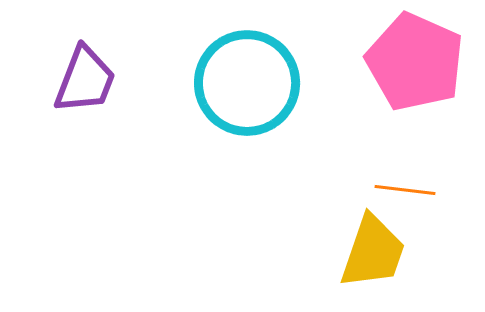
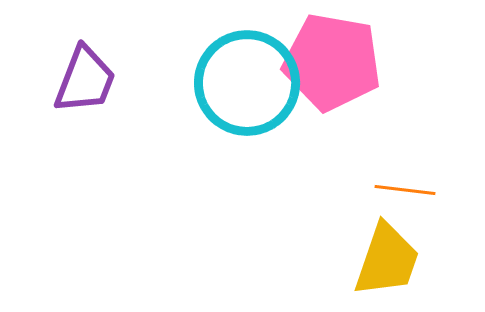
pink pentagon: moved 83 px left; rotated 14 degrees counterclockwise
yellow trapezoid: moved 14 px right, 8 px down
